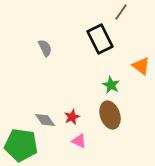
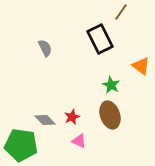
gray diamond: rotated 10 degrees counterclockwise
